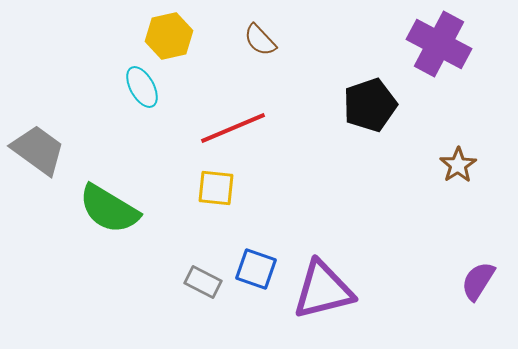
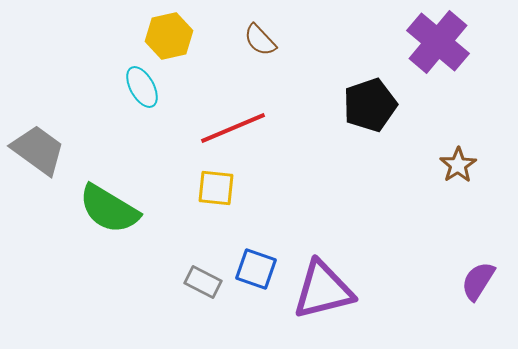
purple cross: moved 1 px left, 2 px up; rotated 12 degrees clockwise
